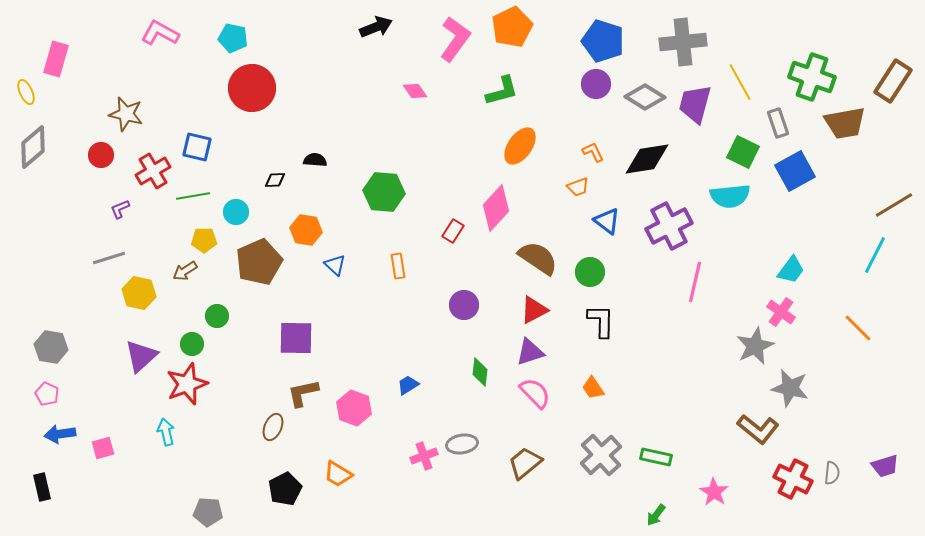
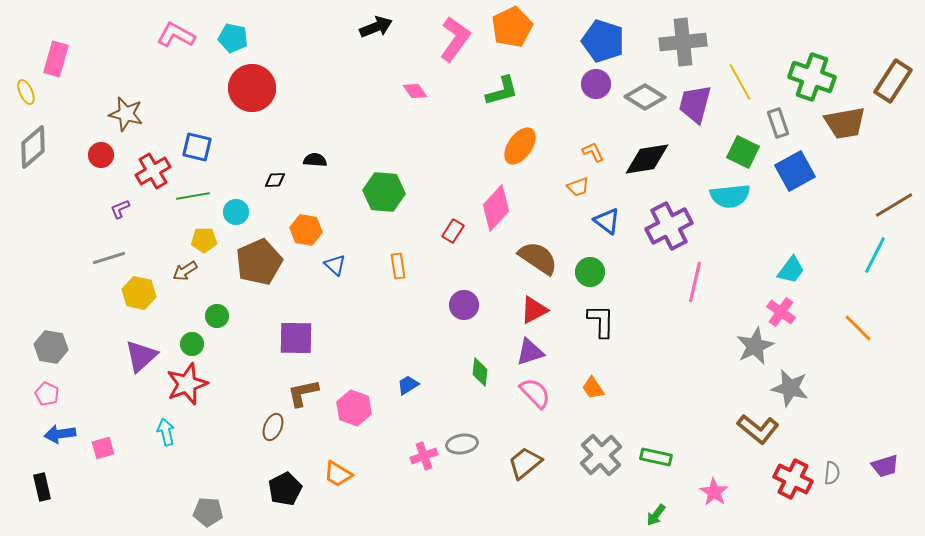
pink L-shape at (160, 33): moved 16 px right, 2 px down
